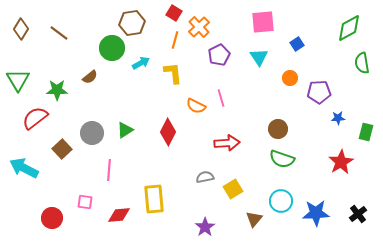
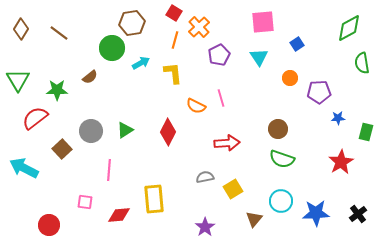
gray circle at (92, 133): moved 1 px left, 2 px up
red circle at (52, 218): moved 3 px left, 7 px down
